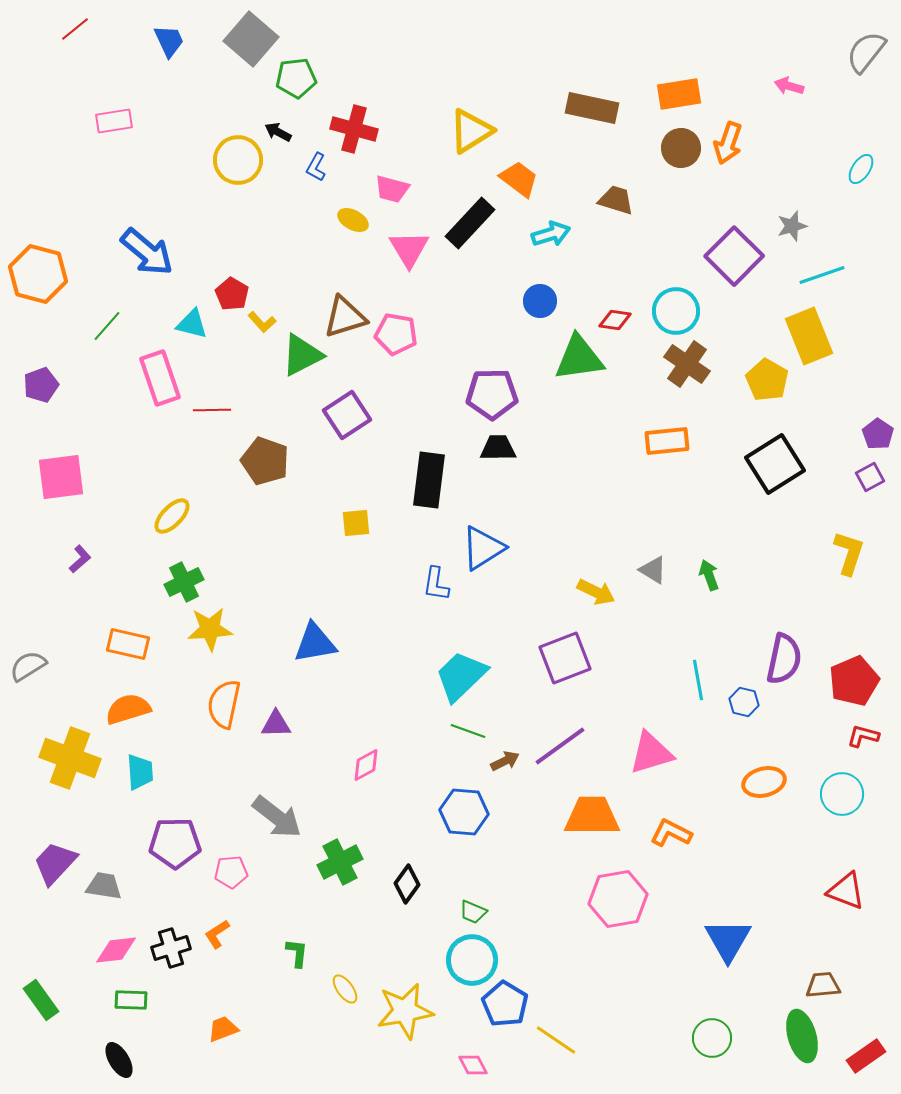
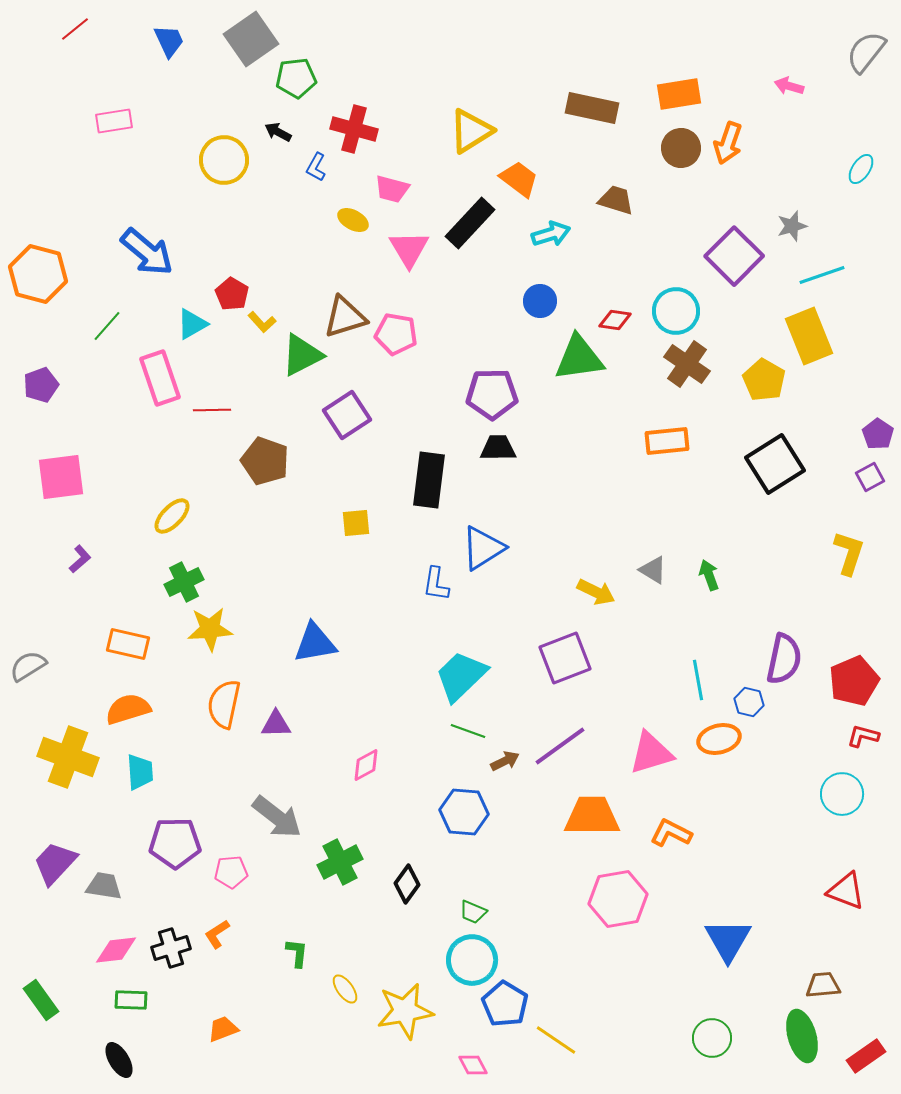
gray square at (251, 39): rotated 14 degrees clockwise
yellow circle at (238, 160): moved 14 px left
cyan triangle at (192, 324): rotated 44 degrees counterclockwise
yellow pentagon at (767, 380): moved 3 px left
blue hexagon at (744, 702): moved 5 px right
yellow cross at (70, 758): moved 2 px left, 1 px up
orange ellipse at (764, 782): moved 45 px left, 43 px up
